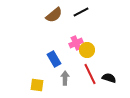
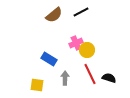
blue rectangle: moved 5 px left; rotated 28 degrees counterclockwise
